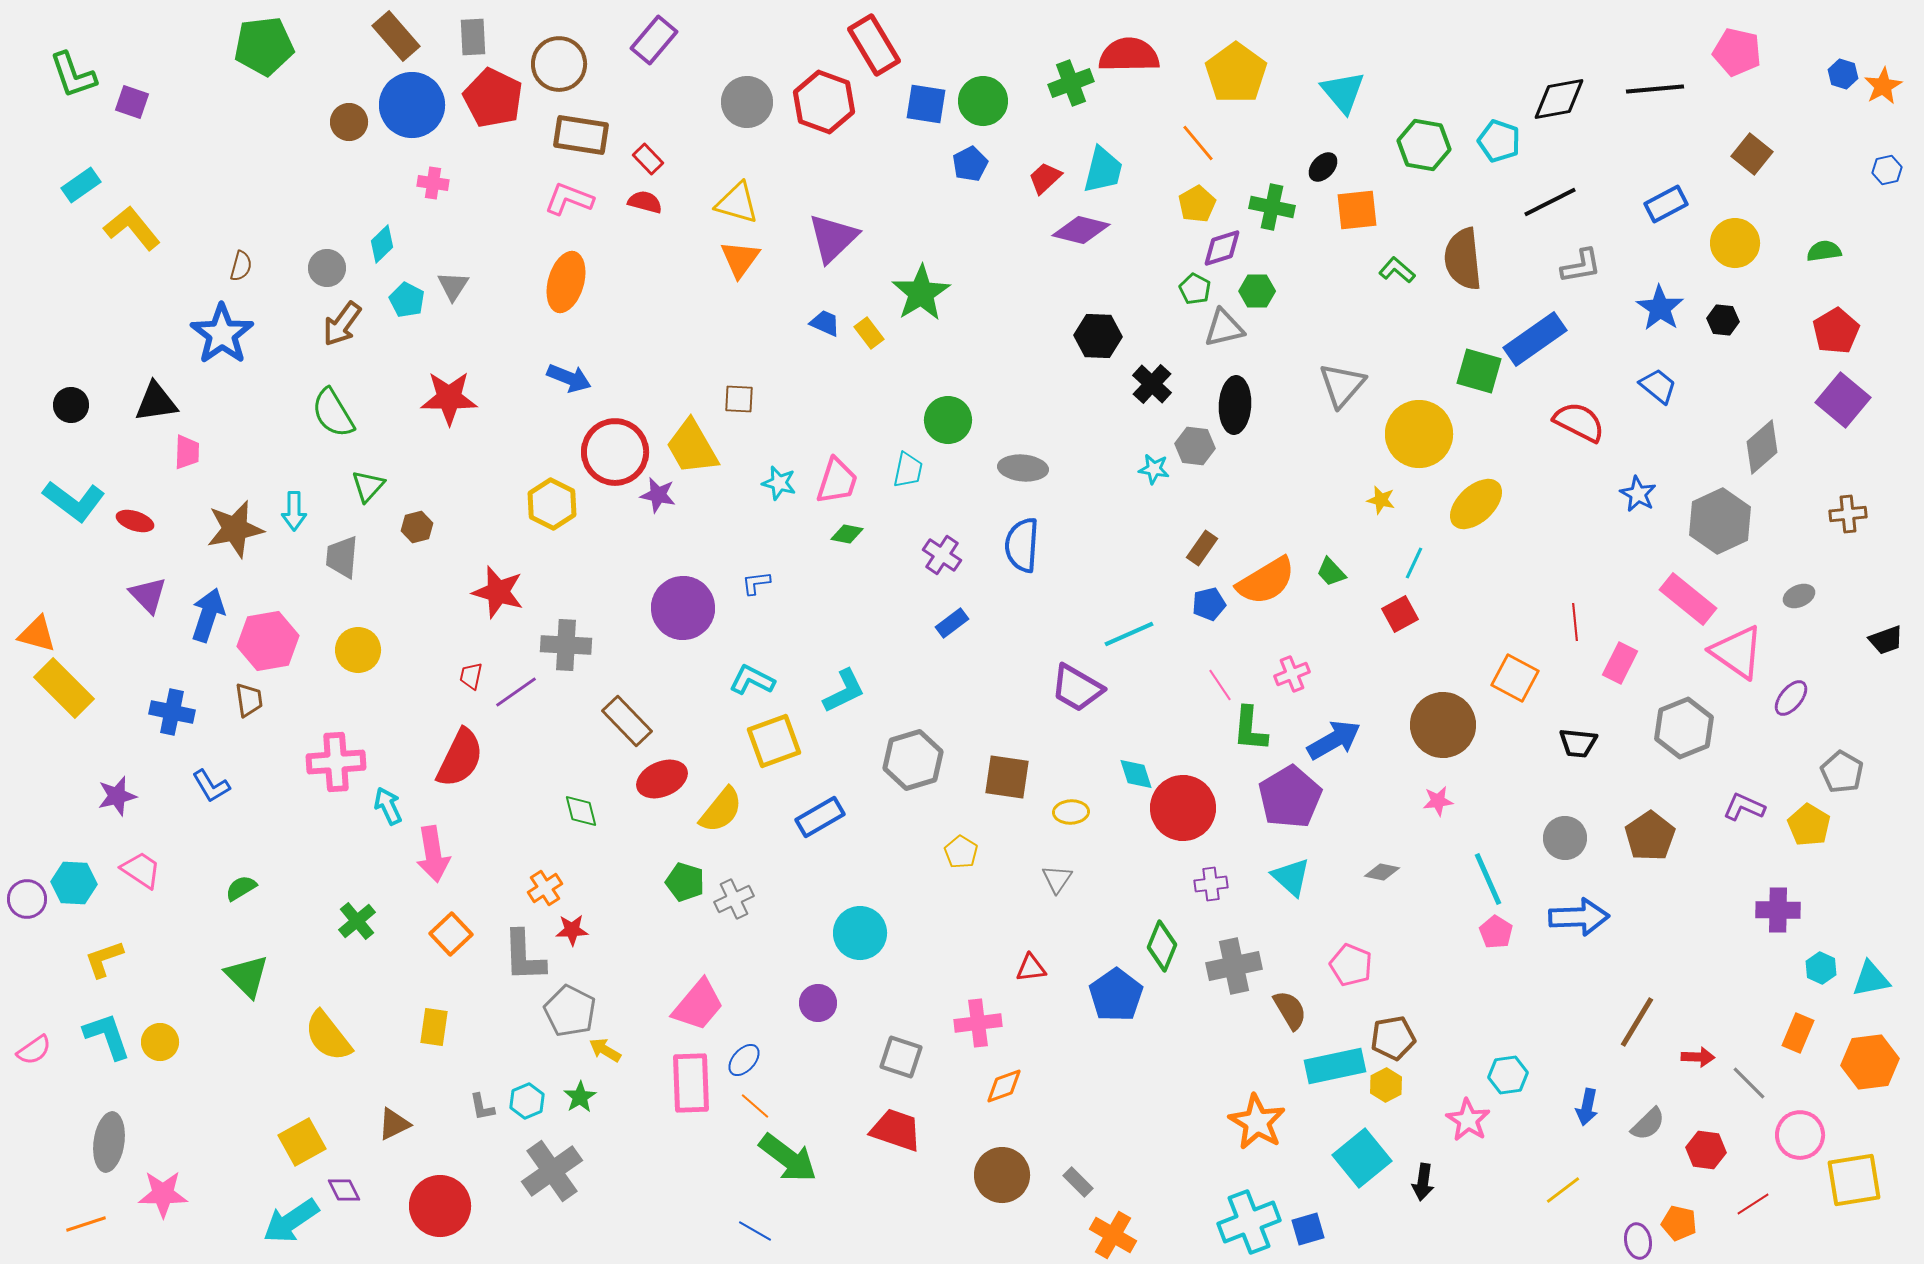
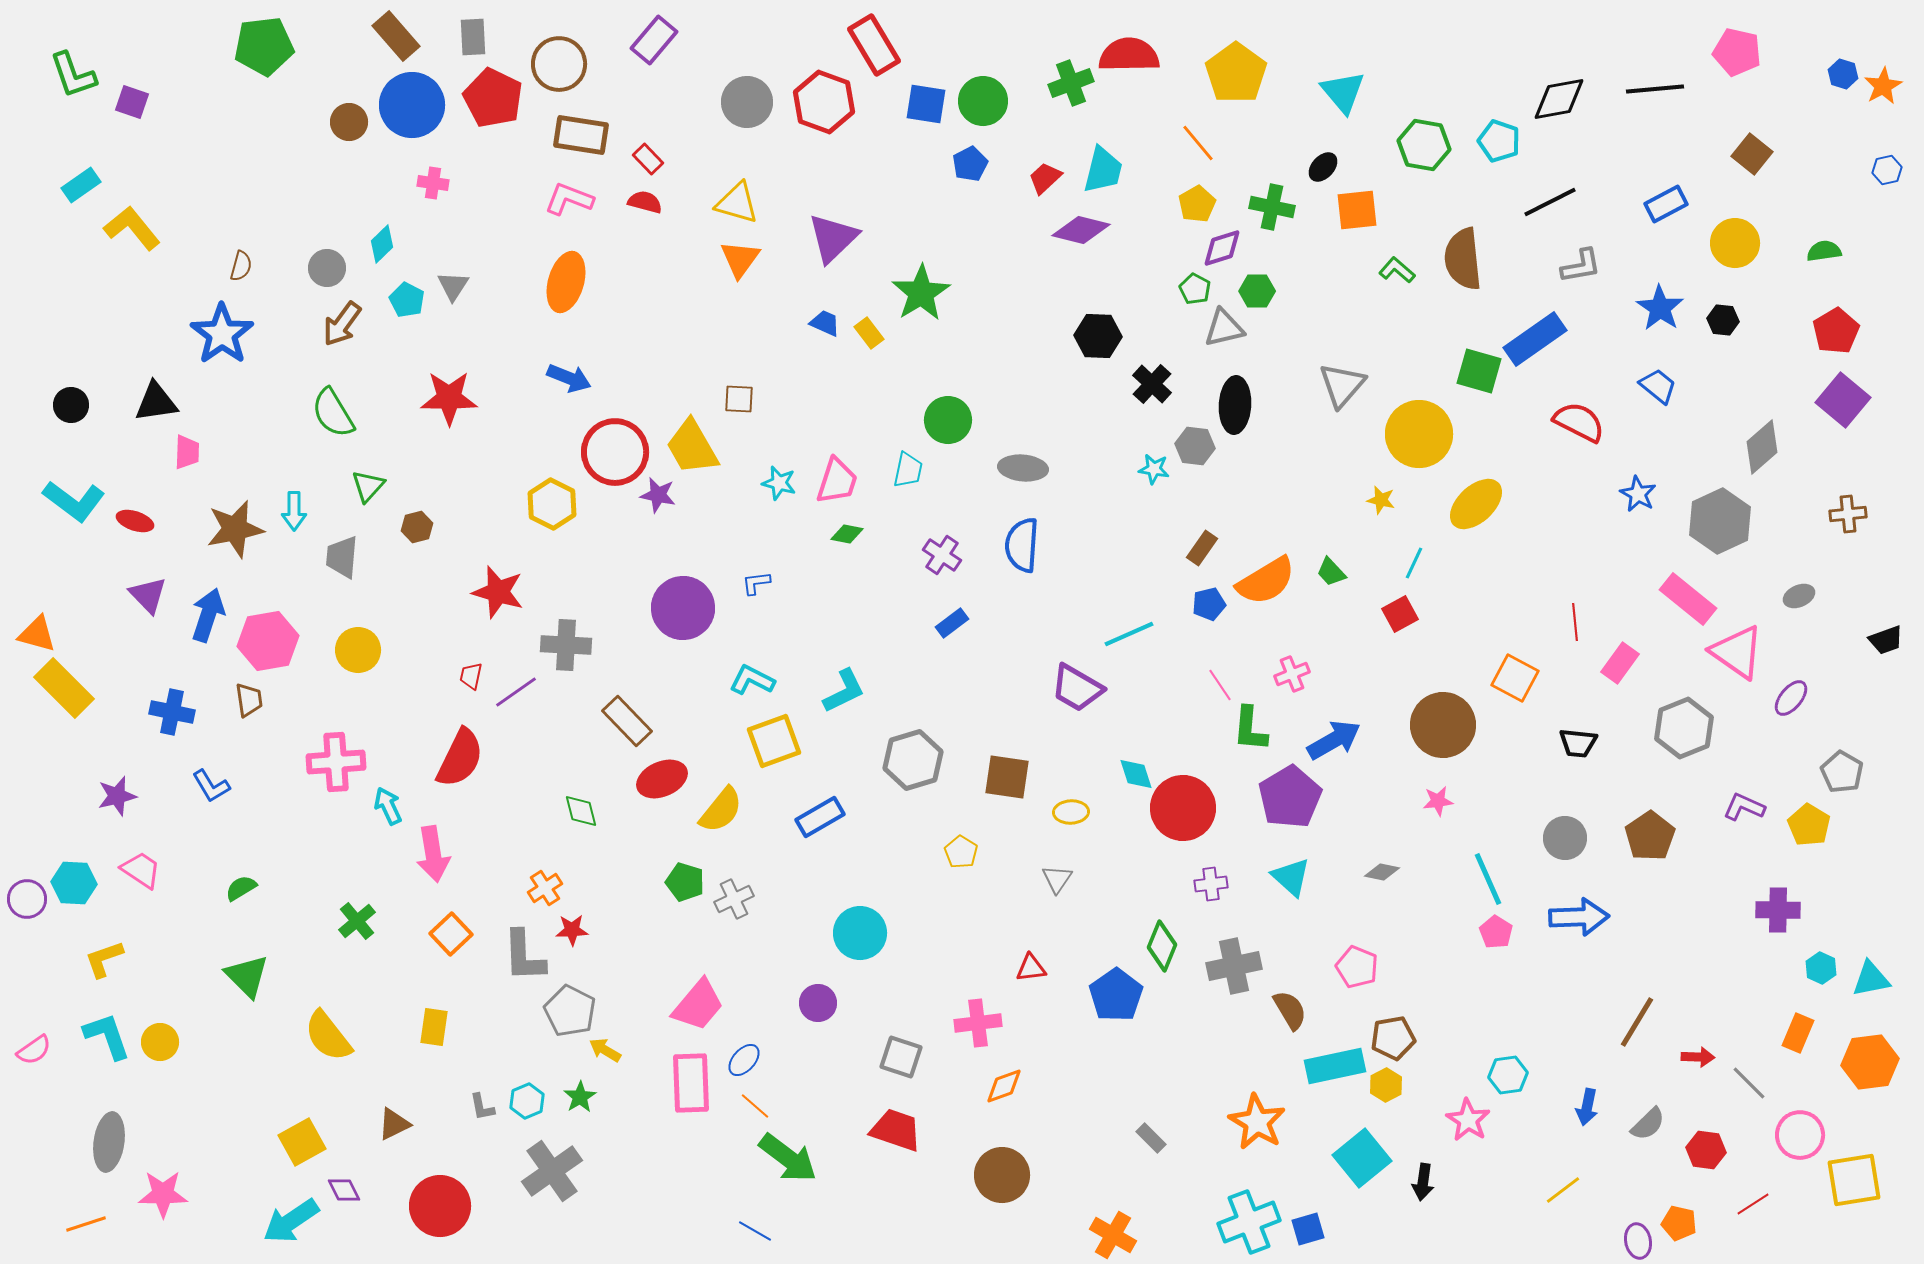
pink rectangle at (1620, 663): rotated 9 degrees clockwise
pink pentagon at (1351, 965): moved 6 px right, 2 px down
gray rectangle at (1078, 1182): moved 73 px right, 44 px up
